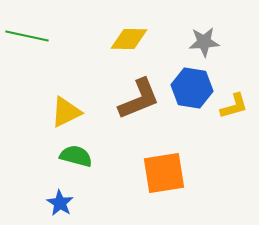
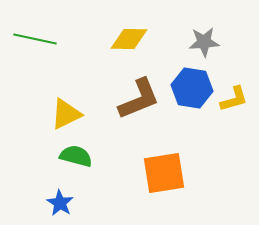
green line: moved 8 px right, 3 px down
yellow L-shape: moved 7 px up
yellow triangle: moved 2 px down
